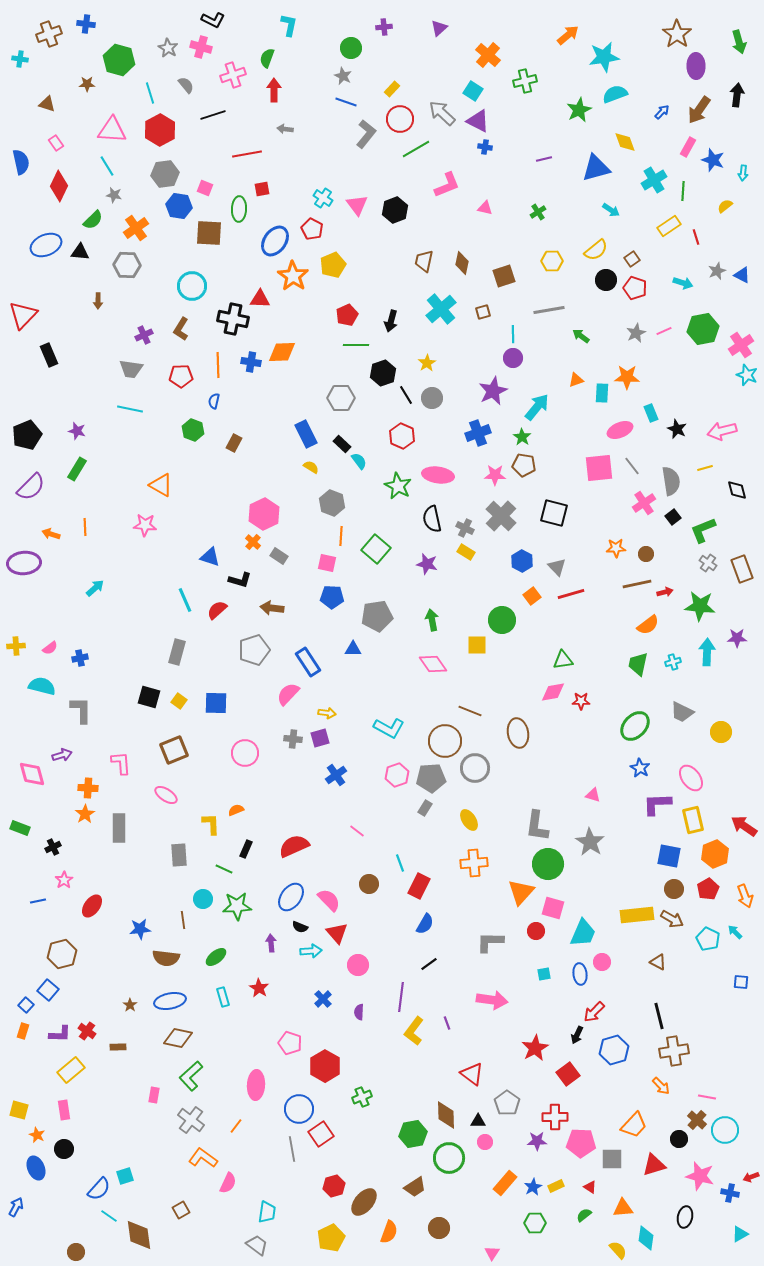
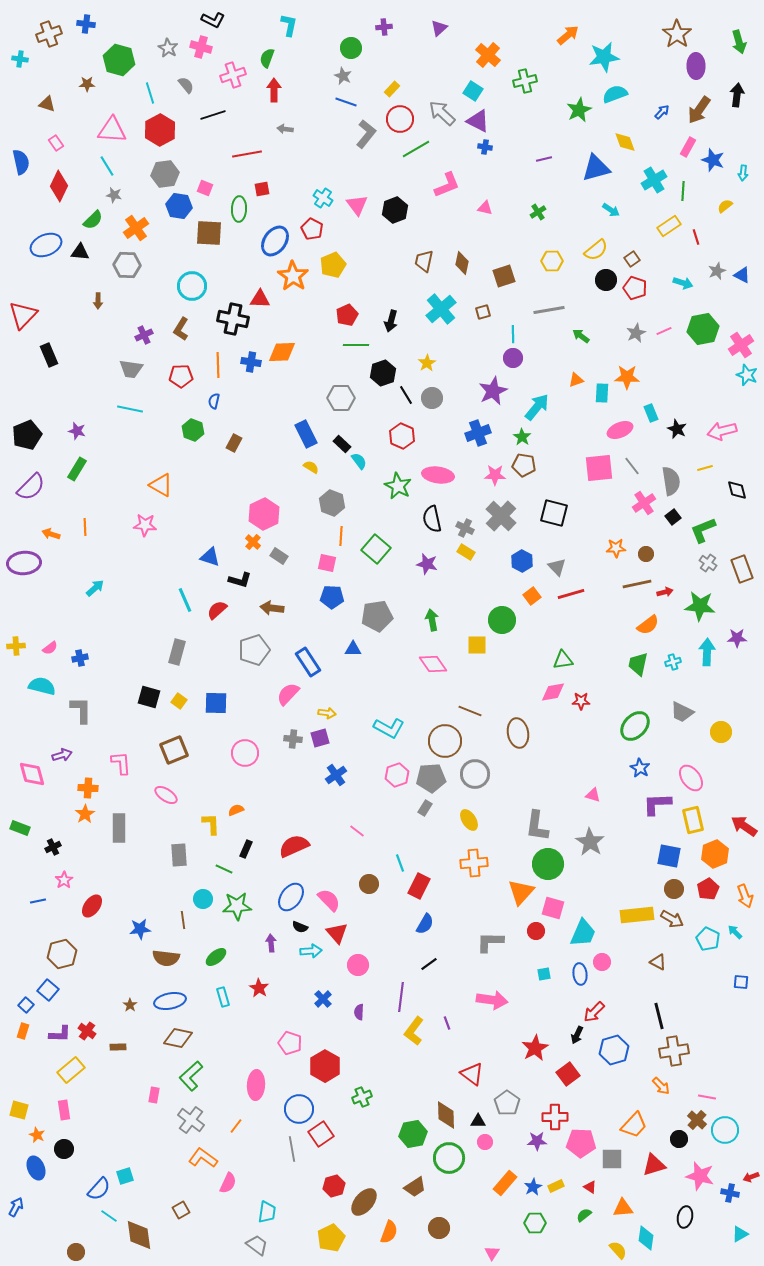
gray circle at (475, 768): moved 6 px down
